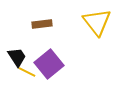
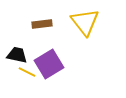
yellow triangle: moved 12 px left
black trapezoid: moved 2 px up; rotated 45 degrees counterclockwise
purple square: rotated 8 degrees clockwise
